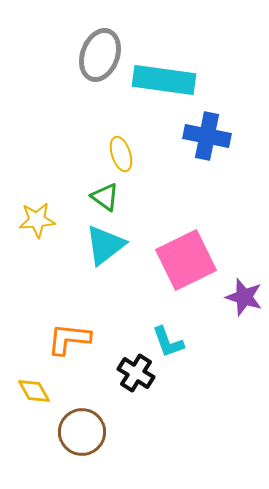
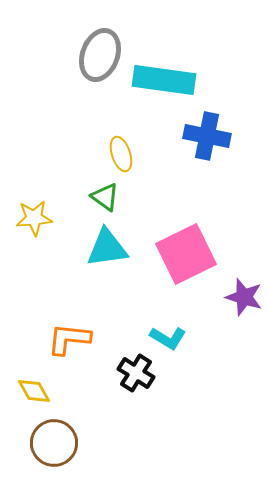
yellow star: moved 3 px left, 2 px up
cyan triangle: moved 2 px right, 3 px down; rotated 30 degrees clockwise
pink square: moved 6 px up
cyan L-shape: moved 4 px up; rotated 39 degrees counterclockwise
brown circle: moved 28 px left, 11 px down
